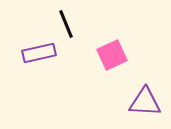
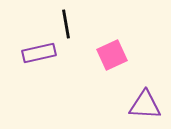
black line: rotated 12 degrees clockwise
purple triangle: moved 3 px down
